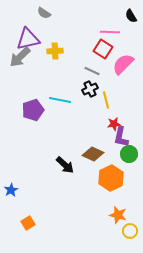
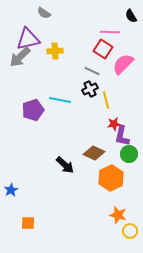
purple L-shape: moved 1 px right, 1 px up
brown diamond: moved 1 px right, 1 px up
orange square: rotated 32 degrees clockwise
